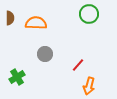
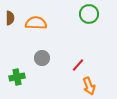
gray circle: moved 3 px left, 4 px down
green cross: rotated 21 degrees clockwise
orange arrow: rotated 36 degrees counterclockwise
